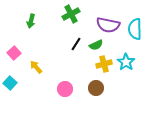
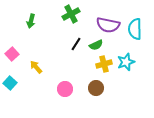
pink square: moved 2 px left, 1 px down
cyan star: rotated 18 degrees clockwise
